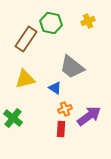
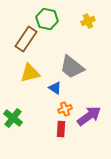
green hexagon: moved 4 px left, 4 px up
yellow triangle: moved 5 px right, 6 px up
